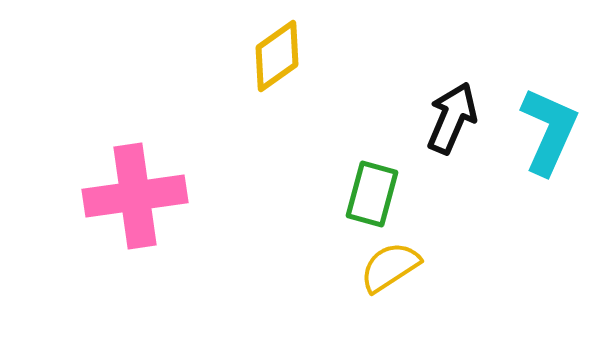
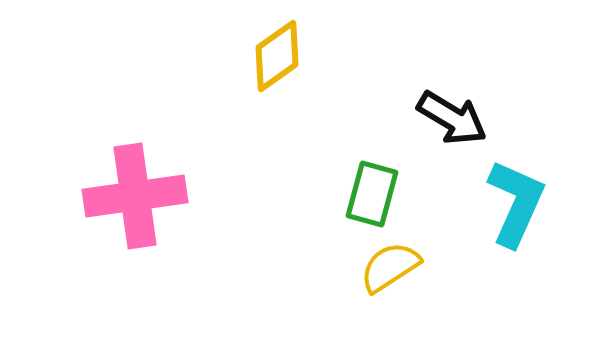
black arrow: rotated 98 degrees clockwise
cyan L-shape: moved 33 px left, 72 px down
